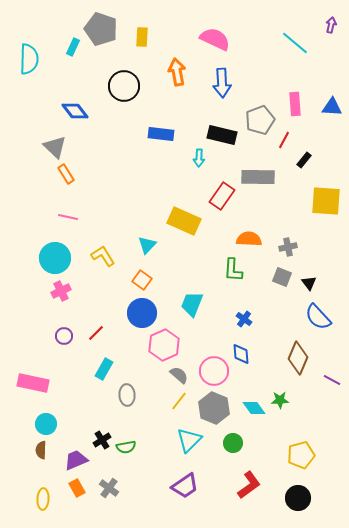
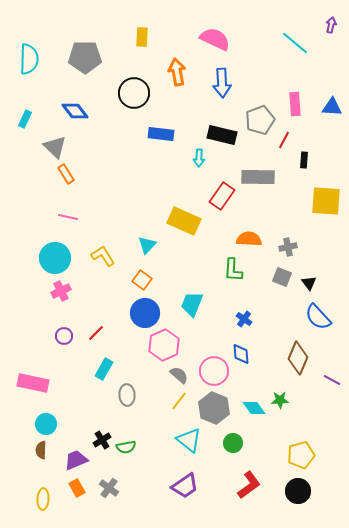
gray pentagon at (101, 29): moved 16 px left, 28 px down; rotated 20 degrees counterclockwise
cyan rectangle at (73, 47): moved 48 px left, 72 px down
black circle at (124, 86): moved 10 px right, 7 px down
black rectangle at (304, 160): rotated 35 degrees counterclockwise
blue circle at (142, 313): moved 3 px right
cyan triangle at (189, 440): rotated 36 degrees counterclockwise
black circle at (298, 498): moved 7 px up
